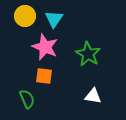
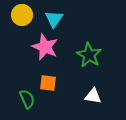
yellow circle: moved 3 px left, 1 px up
green star: moved 1 px right, 1 px down
orange square: moved 4 px right, 7 px down
